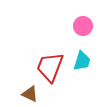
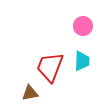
cyan trapezoid: rotated 15 degrees counterclockwise
brown triangle: moved 1 px up; rotated 36 degrees counterclockwise
